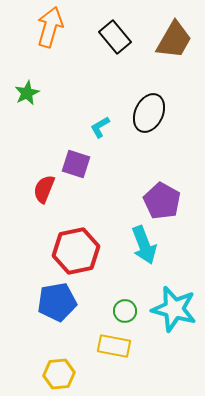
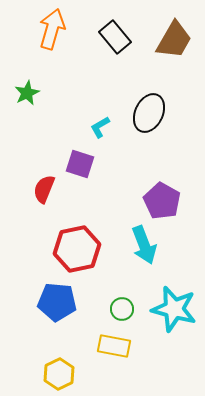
orange arrow: moved 2 px right, 2 px down
purple square: moved 4 px right
red hexagon: moved 1 px right, 2 px up
blue pentagon: rotated 15 degrees clockwise
green circle: moved 3 px left, 2 px up
yellow hexagon: rotated 20 degrees counterclockwise
